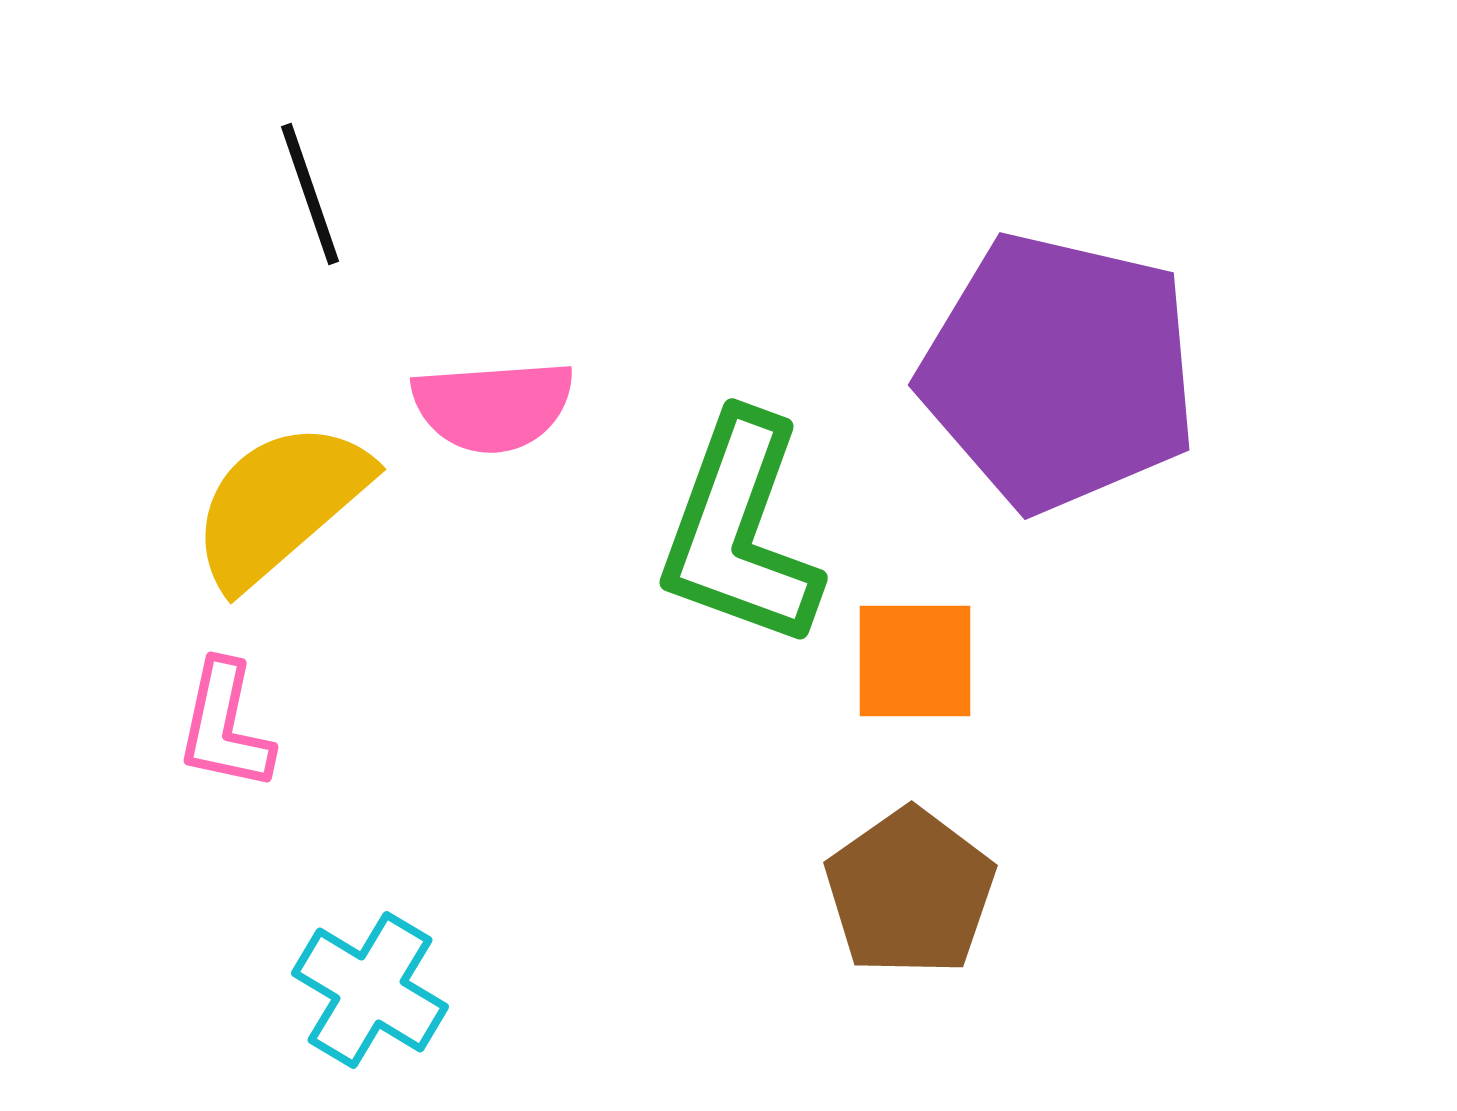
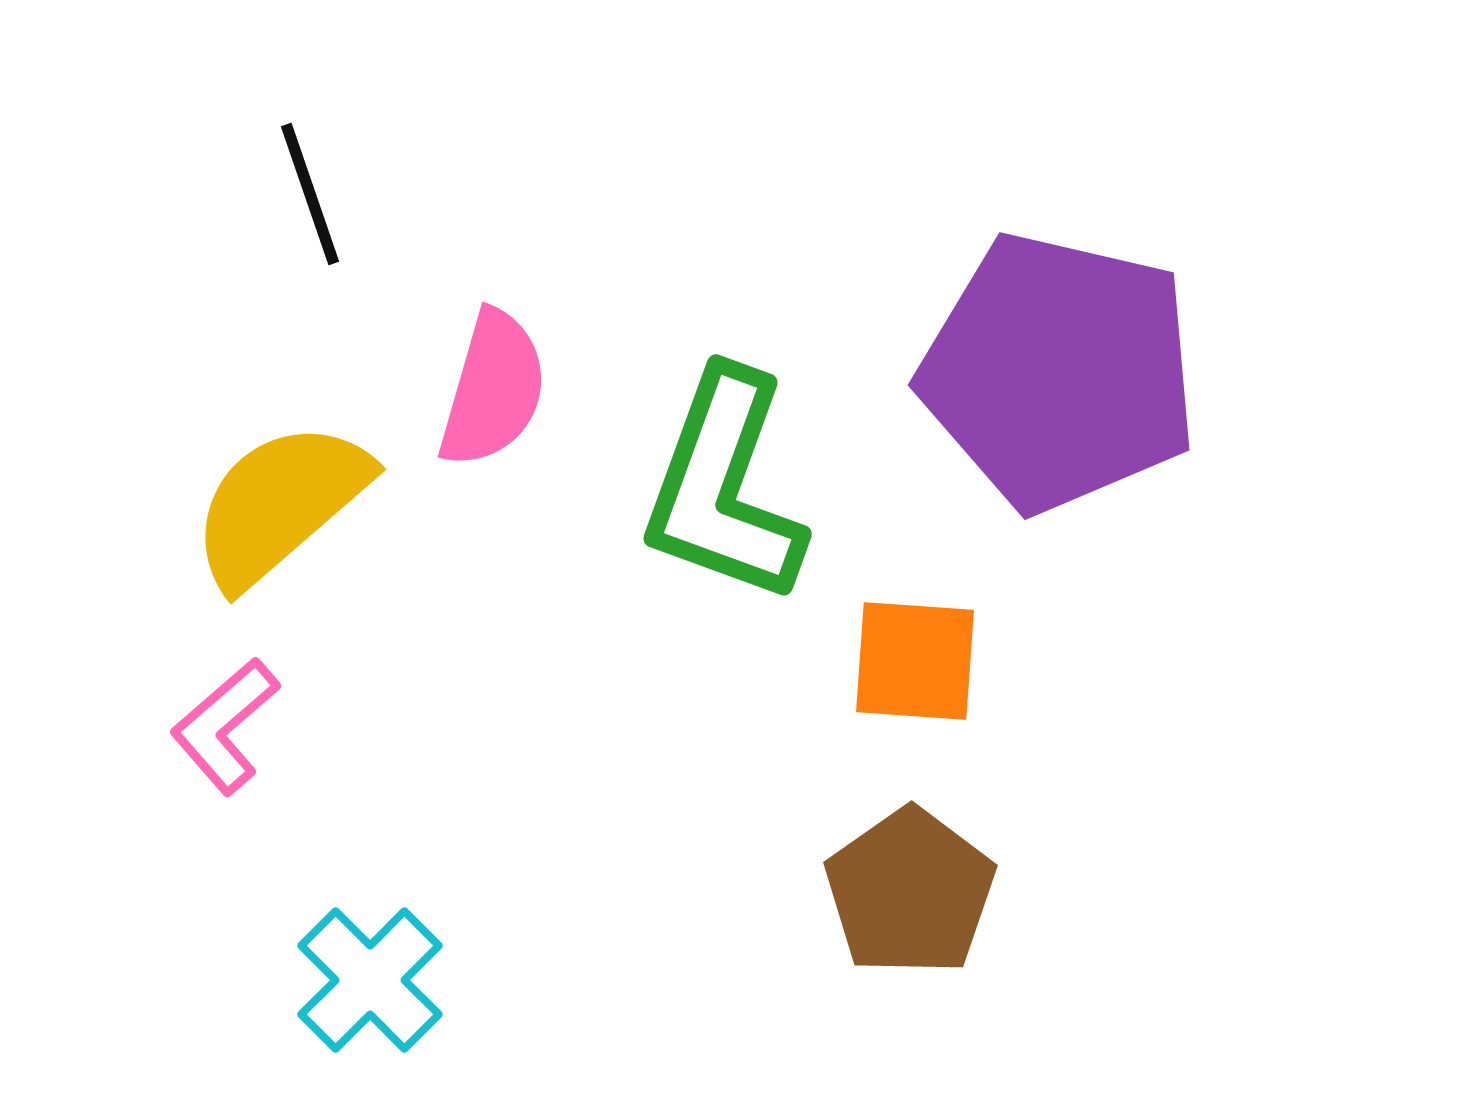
pink semicircle: moved 17 px up; rotated 70 degrees counterclockwise
green L-shape: moved 16 px left, 44 px up
orange square: rotated 4 degrees clockwise
pink L-shape: rotated 37 degrees clockwise
cyan cross: moved 10 px up; rotated 14 degrees clockwise
